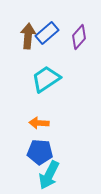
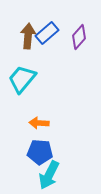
cyan trapezoid: moved 24 px left; rotated 16 degrees counterclockwise
